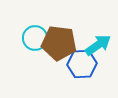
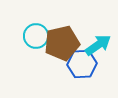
cyan circle: moved 1 px right, 2 px up
brown pentagon: moved 3 px right; rotated 20 degrees counterclockwise
